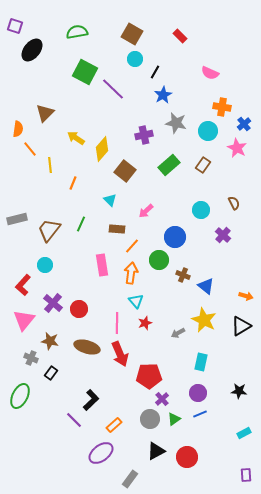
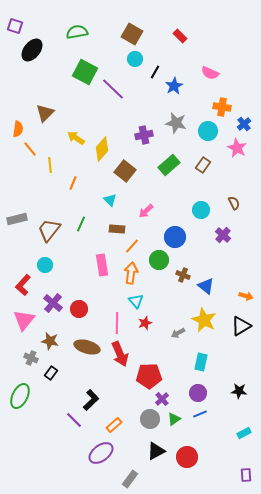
blue star at (163, 95): moved 11 px right, 9 px up
